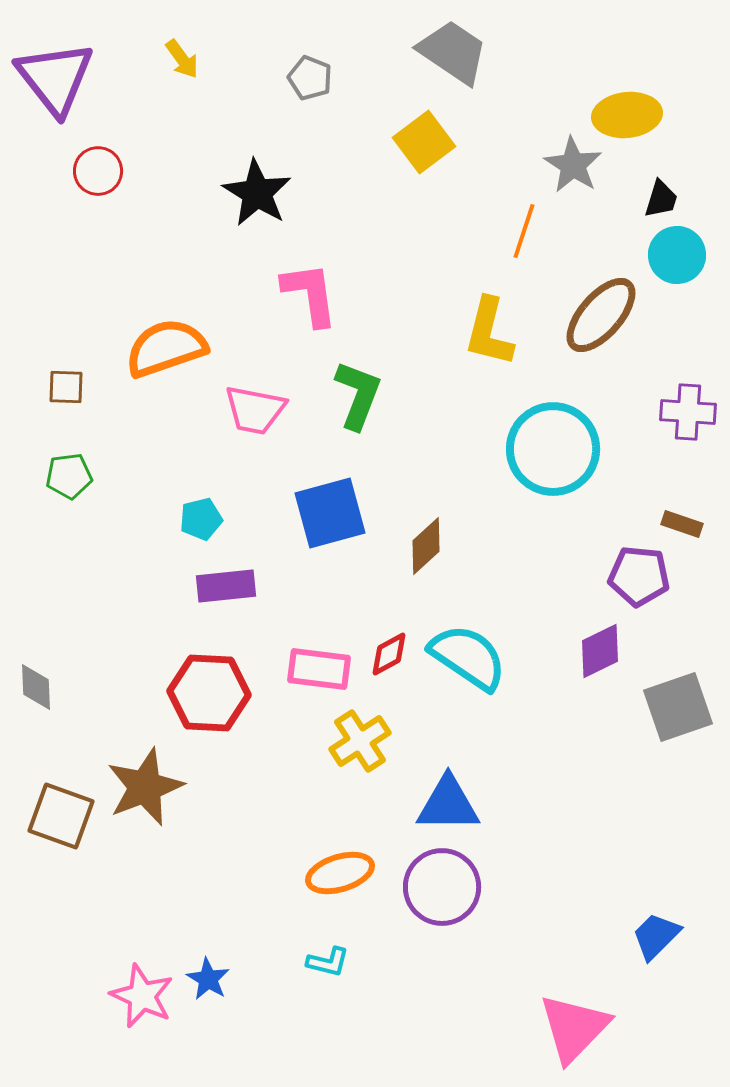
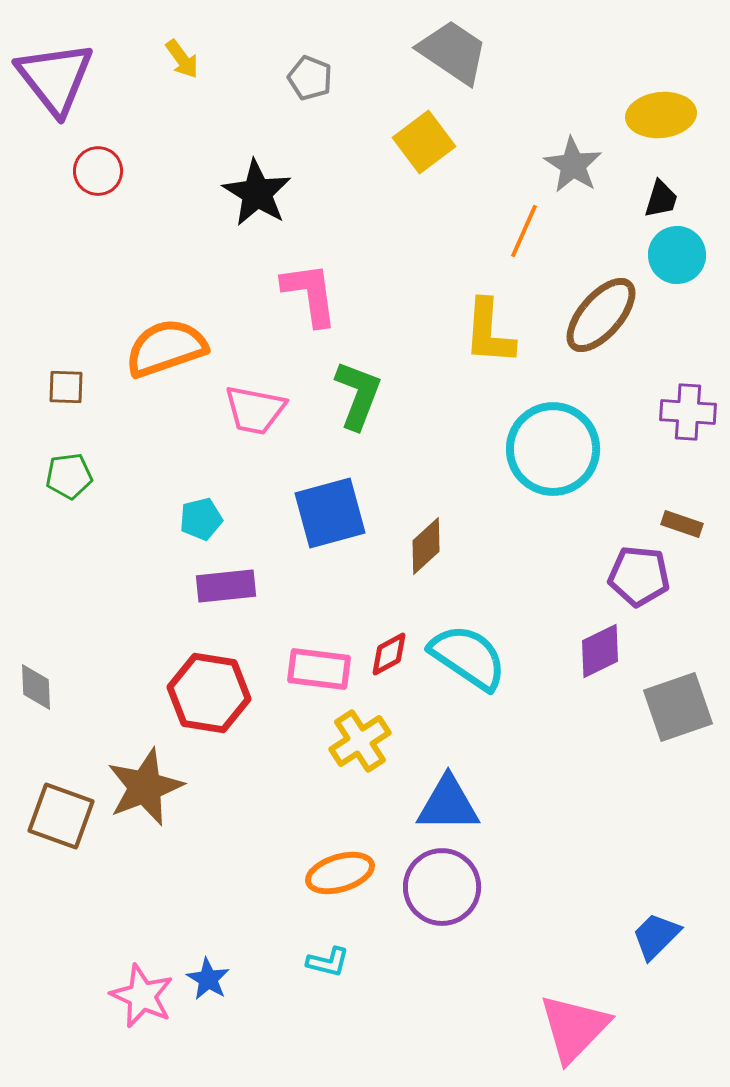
yellow ellipse at (627, 115): moved 34 px right
orange line at (524, 231): rotated 6 degrees clockwise
yellow L-shape at (489, 332): rotated 10 degrees counterclockwise
red hexagon at (209, 693): rotated 6 degrees clockwise
